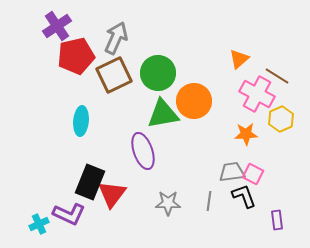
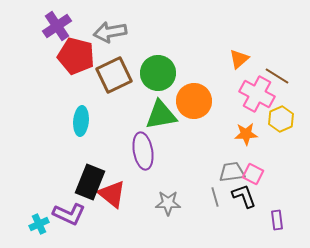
gray arrow: moved 6 px left, 6 px up; rotated 124 degrees counterclockwise
red pentagon: rotated 27 degrees clockwise
green triangle: moved 2 px left, 1 px down
purple ellipse: rotated 9 degrees clockwise
red triangle: rotated 28 degrees counterclockwise
gray line: moved 6 px right, 4 px up; rotated 24 degrees counterclockwise
